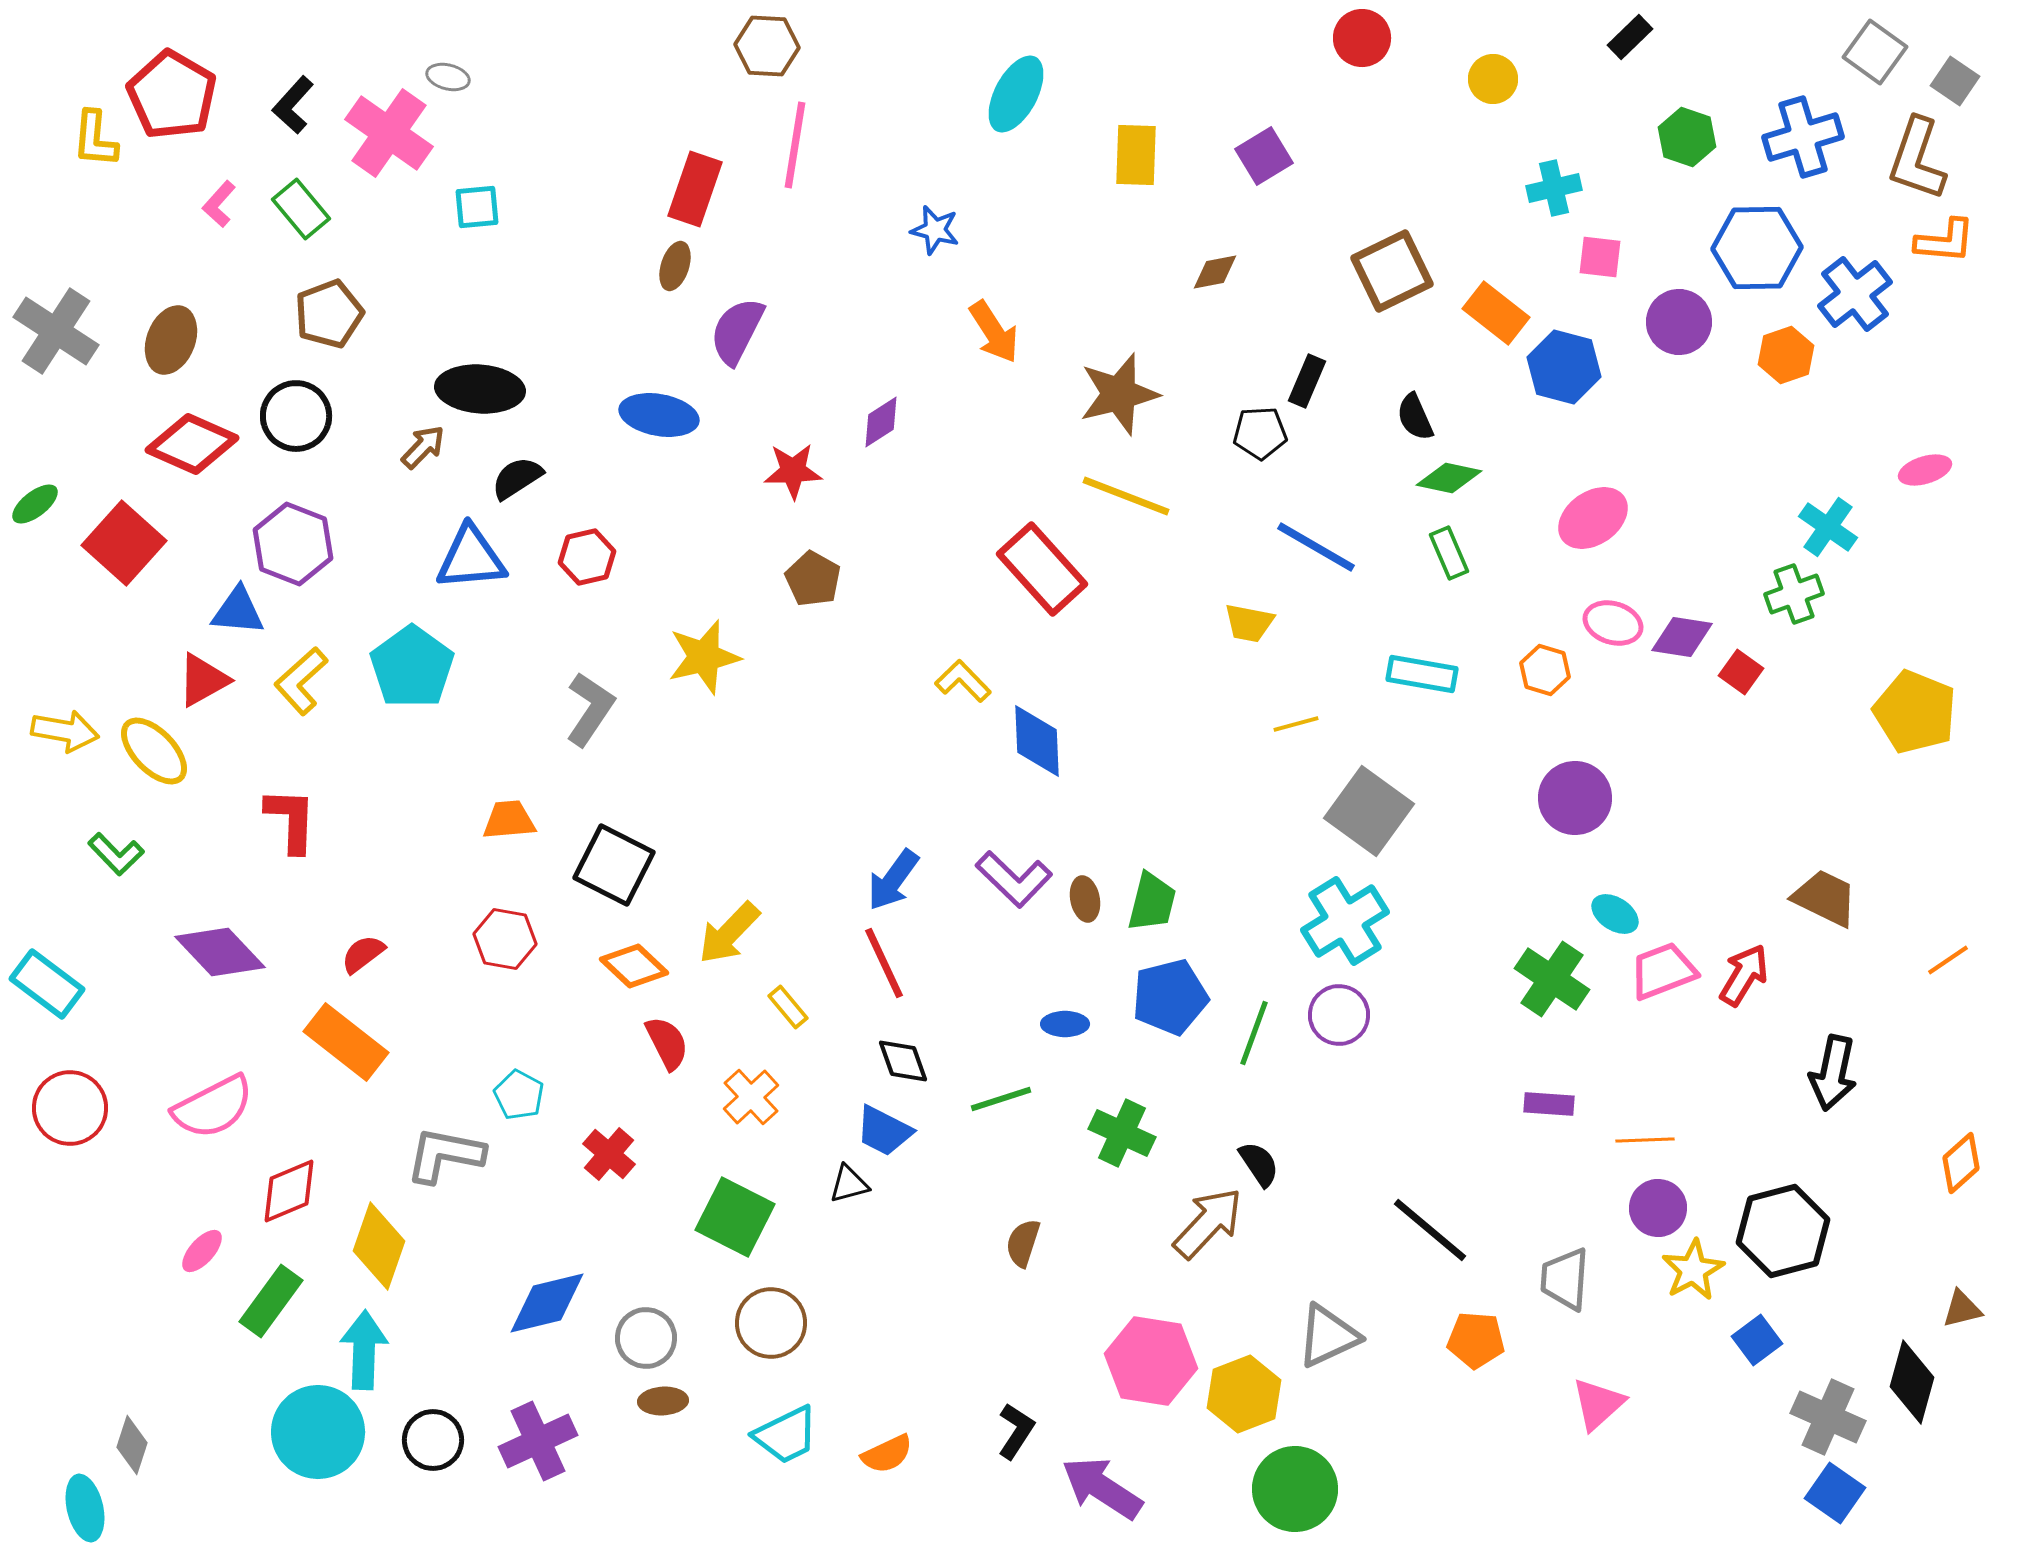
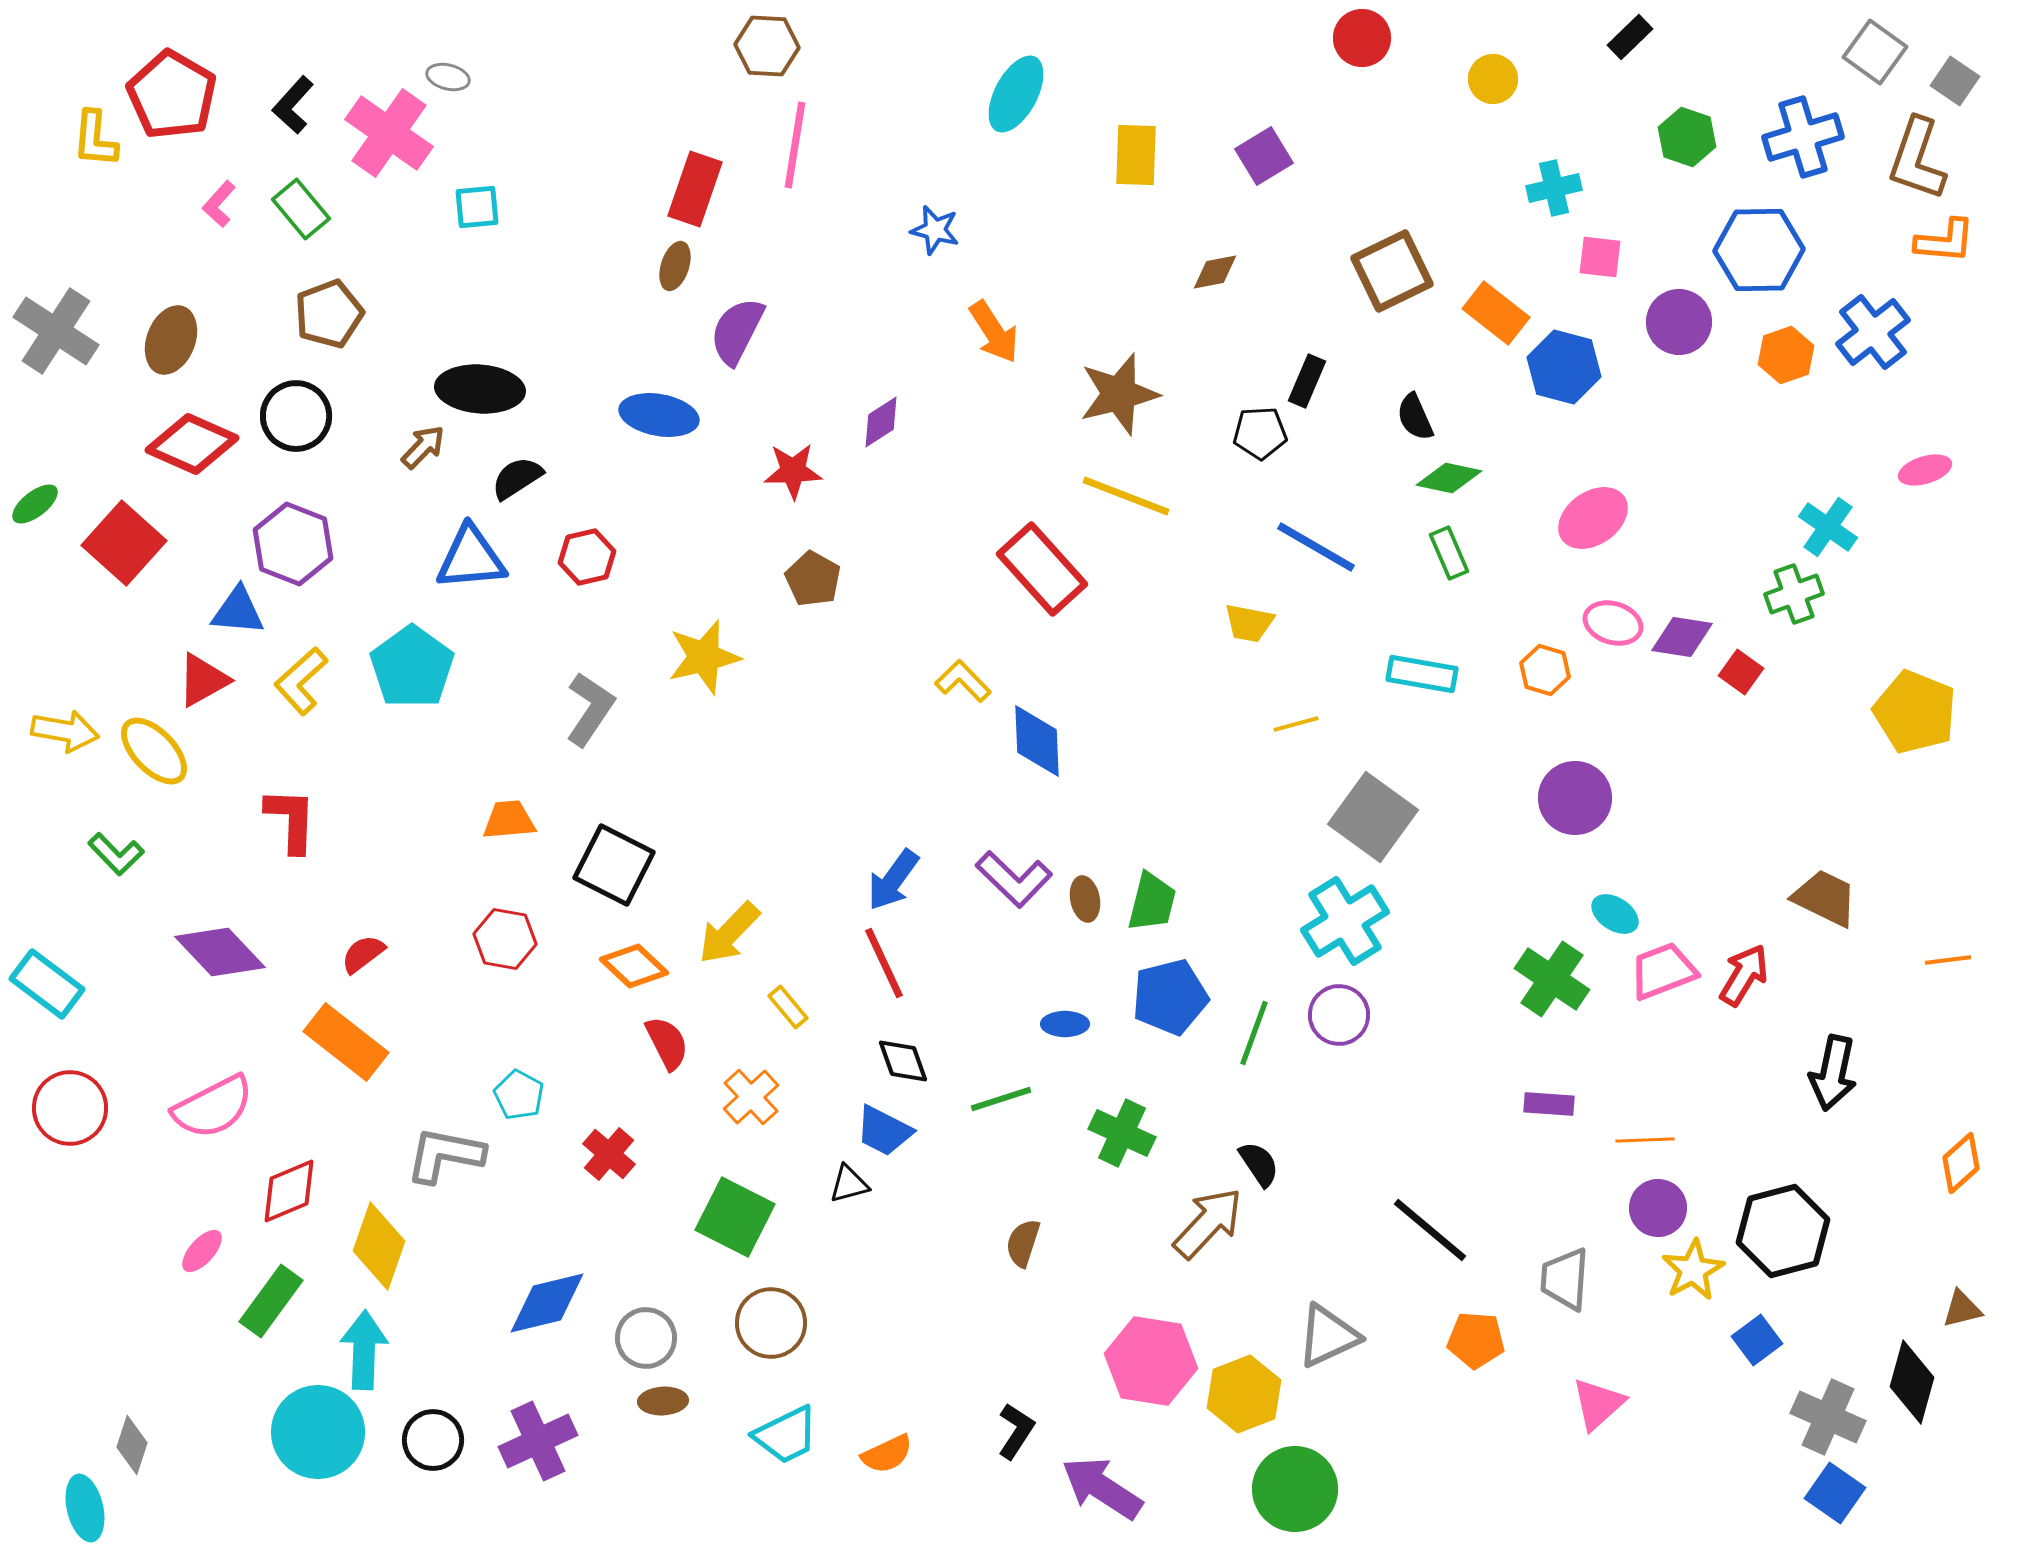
blue hexagon at (1757, 248): moved 2 px right, 2 px down
blue cross at (1855, 294): moved 18 px right, 38 px down
gray square at (1369, 811): moved 4 px right, 6 px down
orange line at (1948, 960): rotated 27 degrees clockwise
